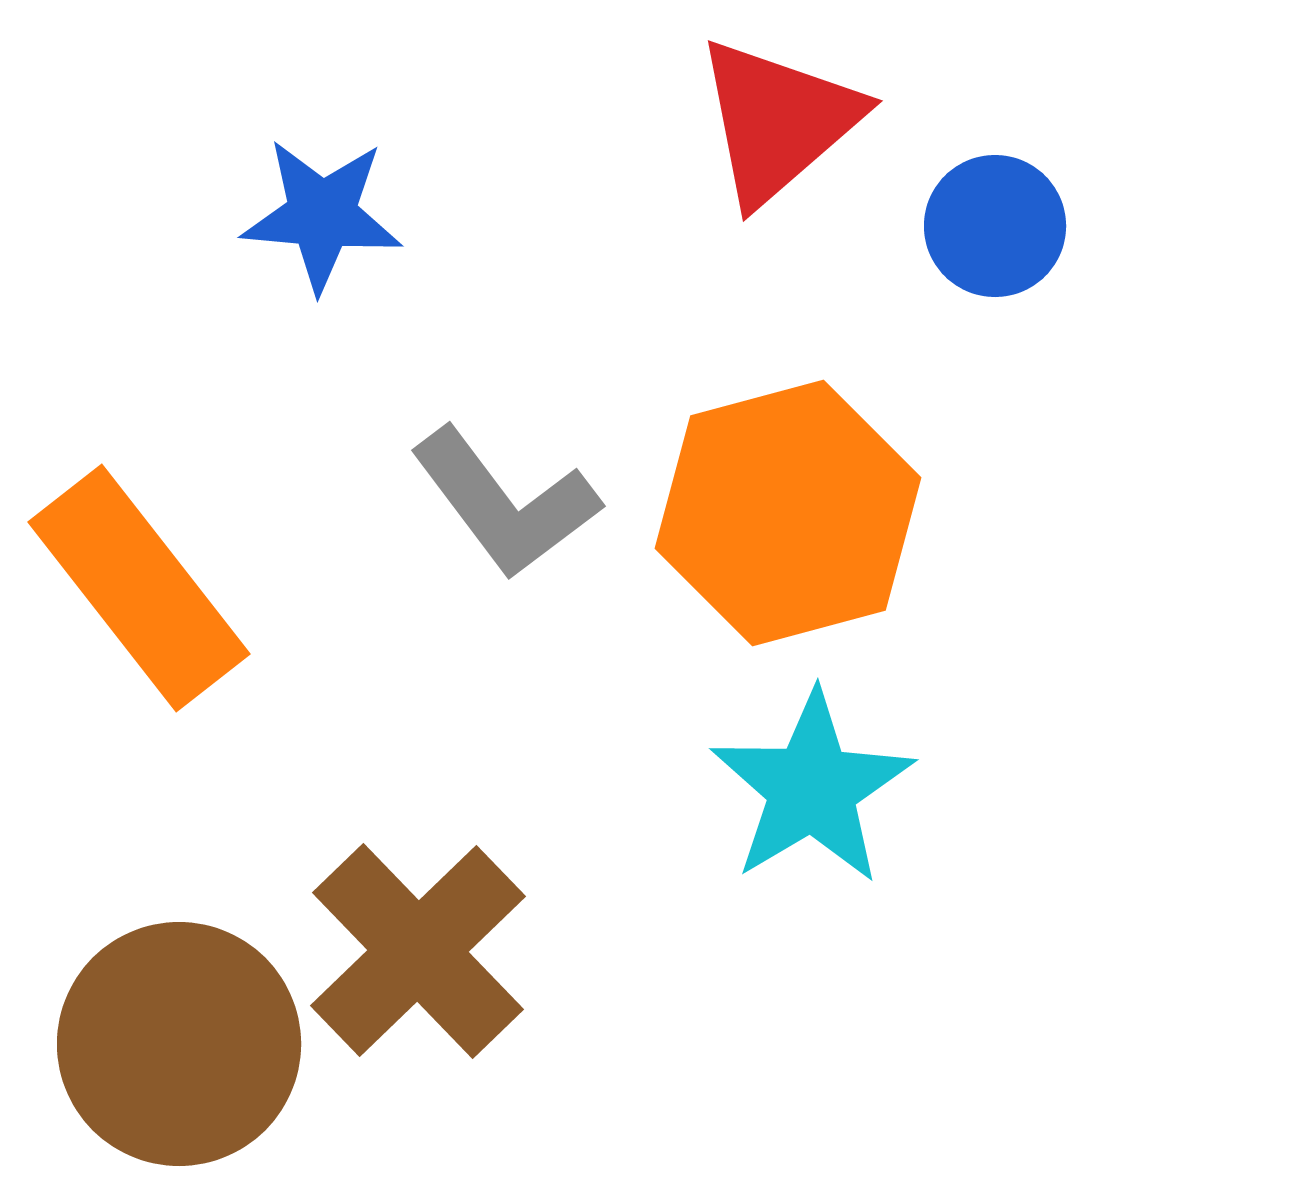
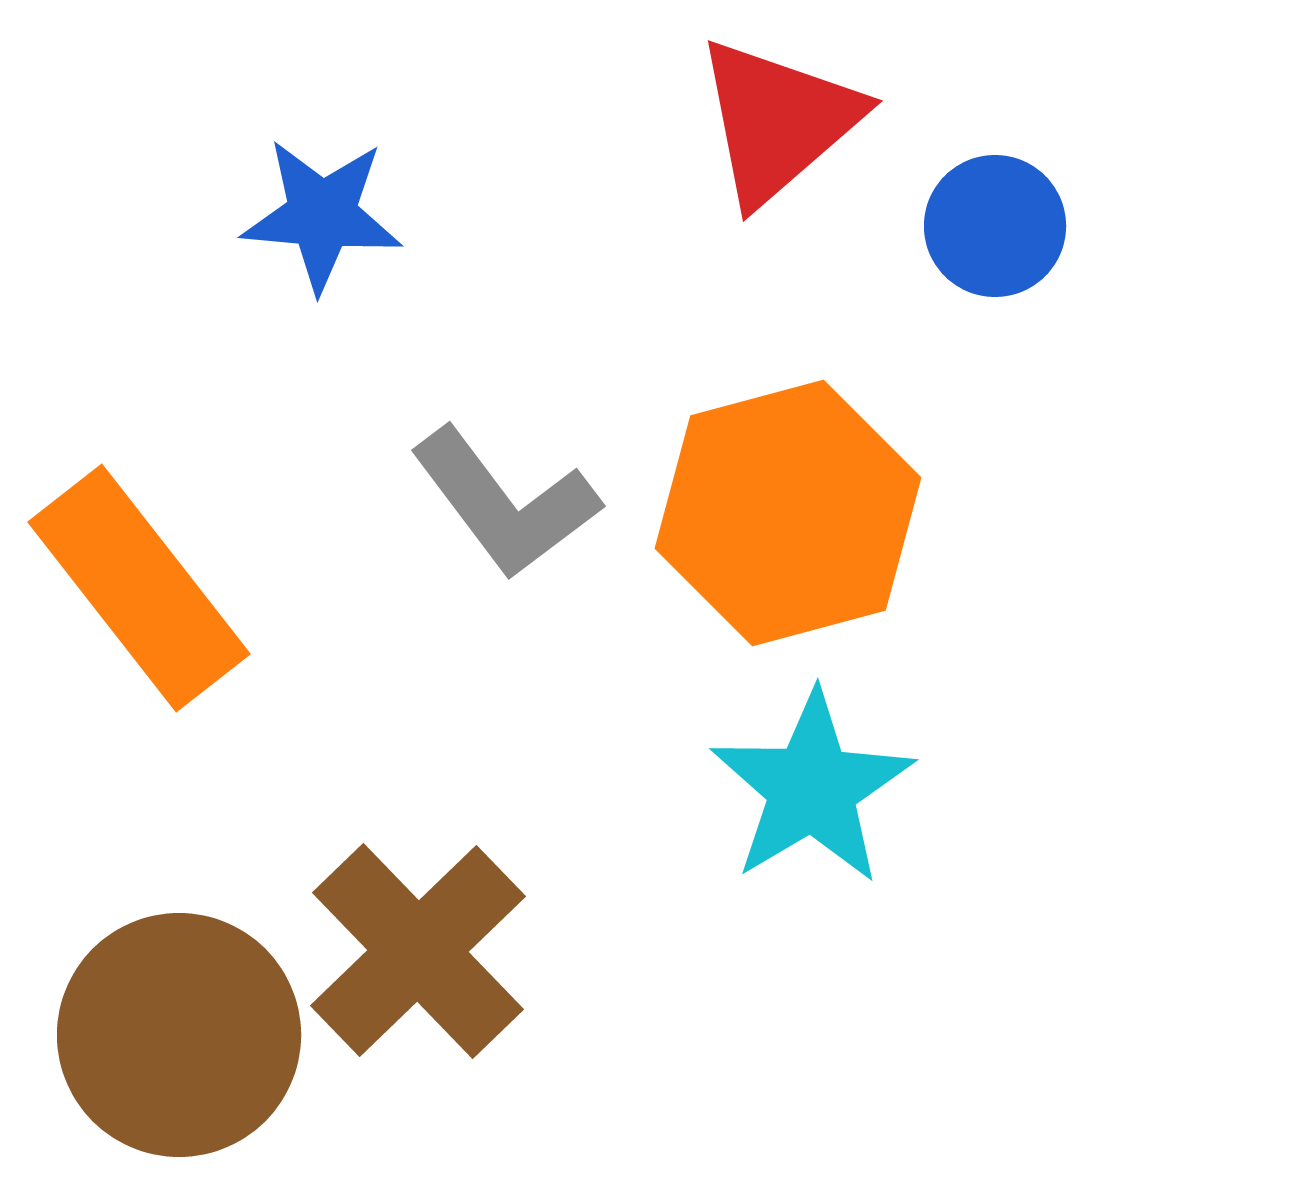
brown circle: moved 9 px up
